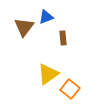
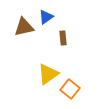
blue triangle: rotated 14 degrees counterclockwise
brown triangle: rotated 40 degrees clockwise
